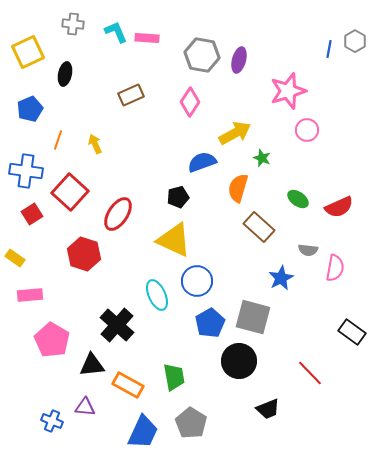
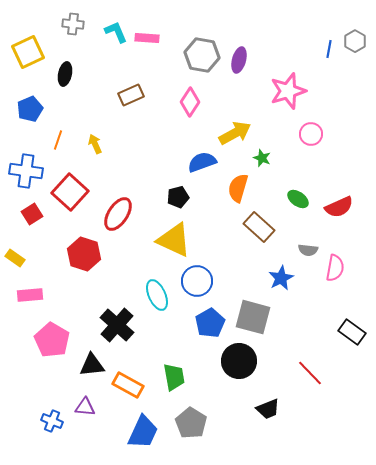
pink circle at (307, 130): moved 4 px right, 4 px down
